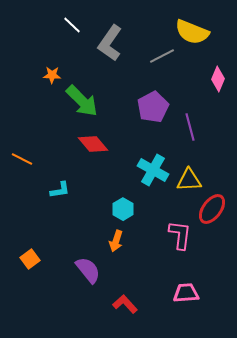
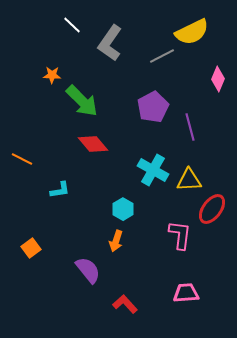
yellow semicircle: rotated 48 degrees counterclockwise
orange square: moved 1 px right, 11 px up
